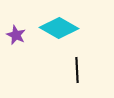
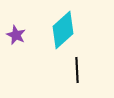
cyan diamond: moved 4 px right, 2 px down; rotated 72 degrees counterclockwise
